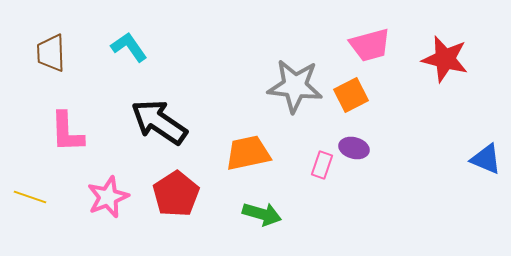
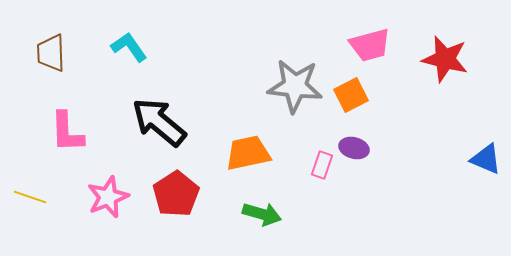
black arrow: rotated 6 degrees clockwise
